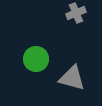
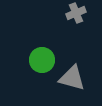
green circle: moved 6 px right, 1 px down
